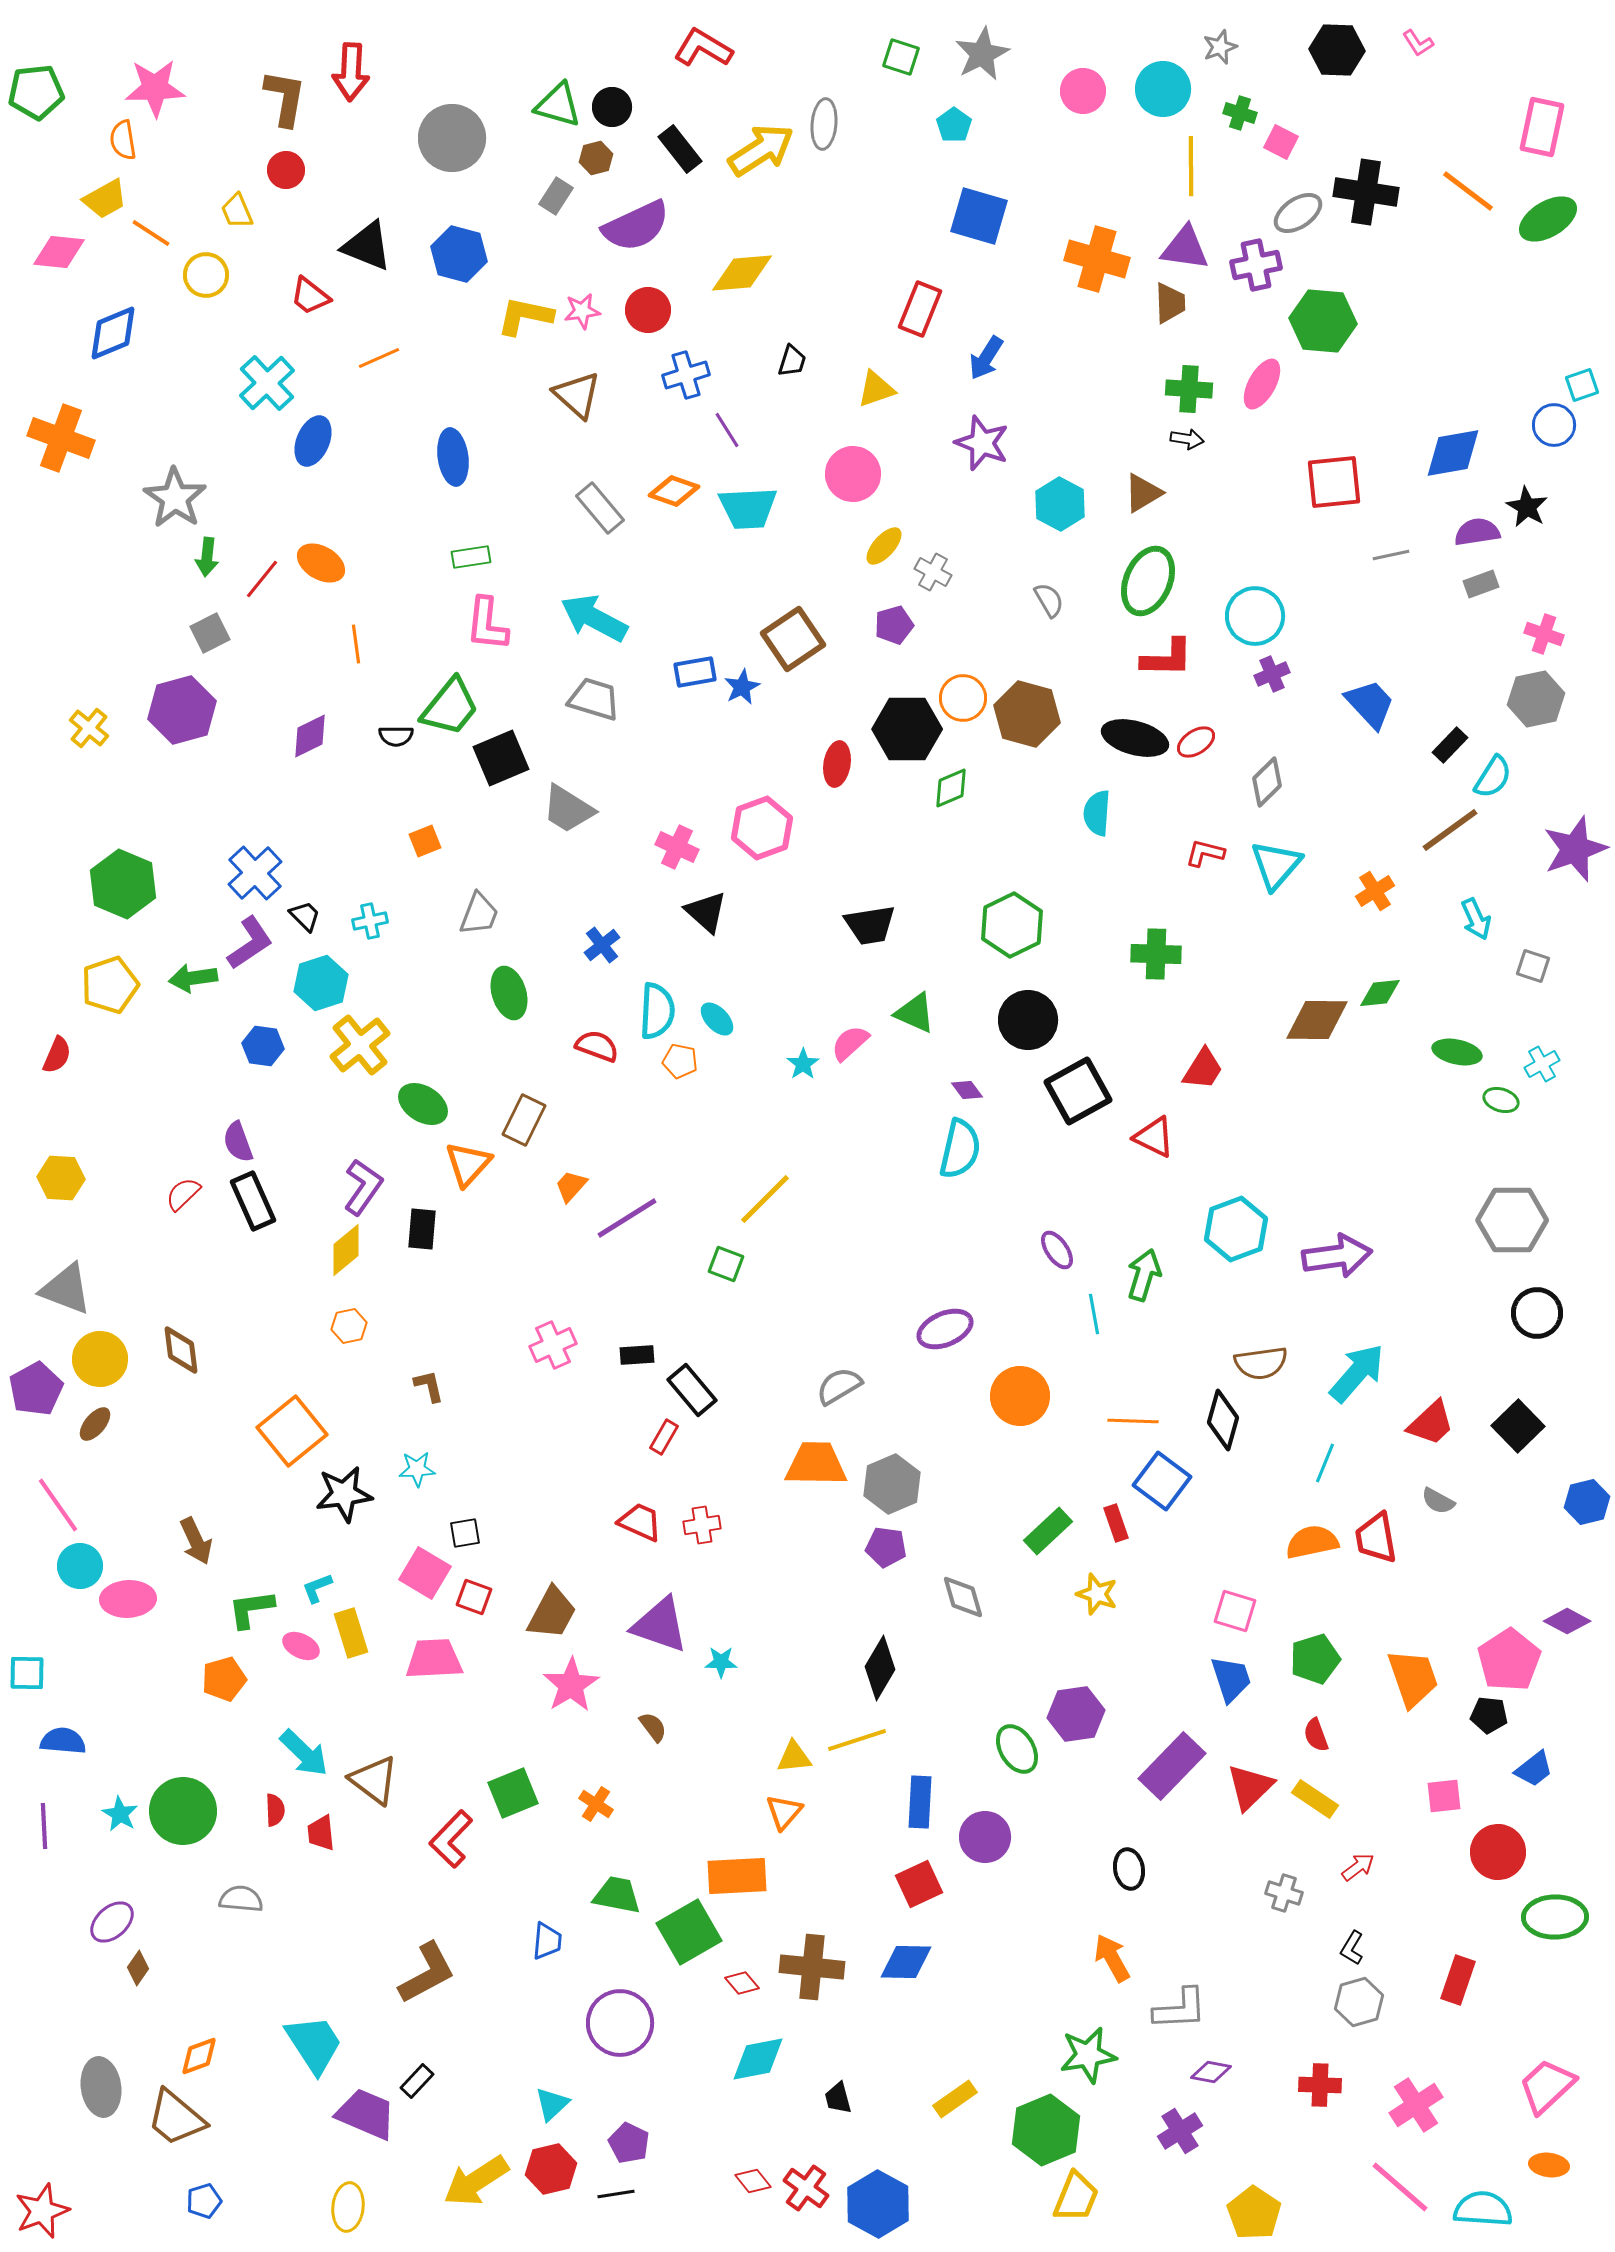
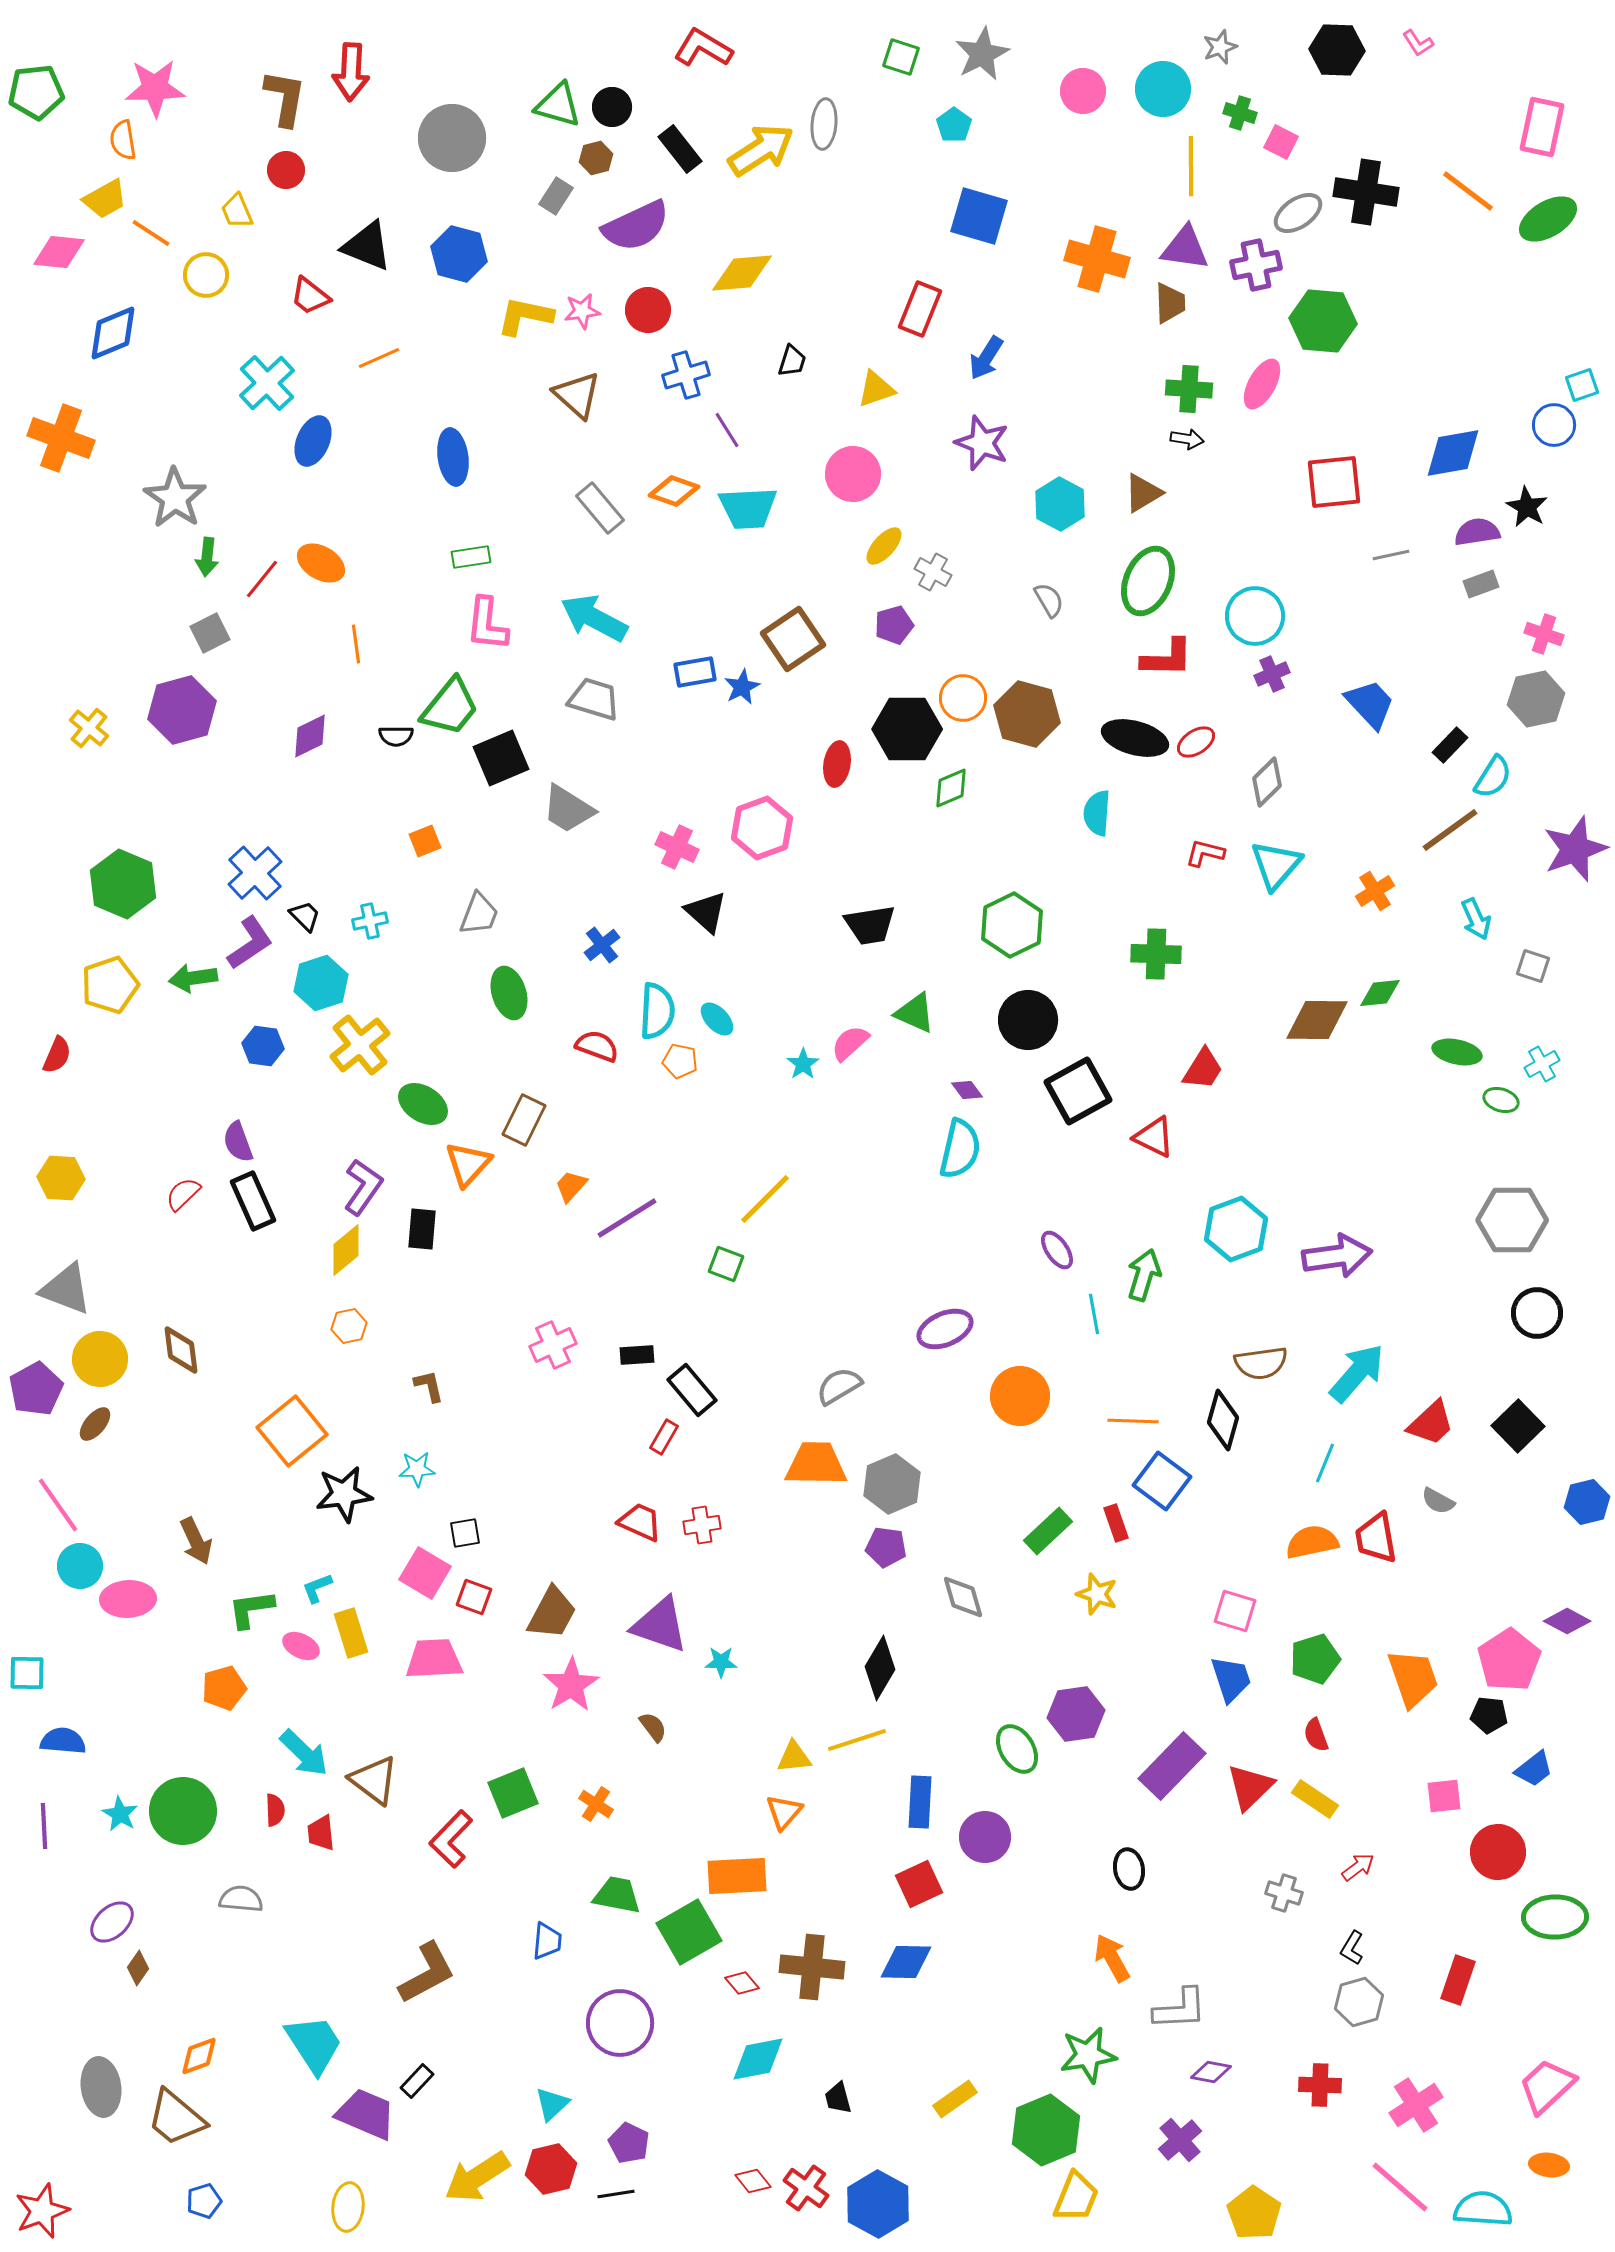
orange pentagon at (224, 1679): moved 9 px down
purple cross at (1180, 2131): moved 9 px down; rotated 9 degrees counterclockwise
yellow arrow at (476, 2181): moved 1 px right, 4 px up
